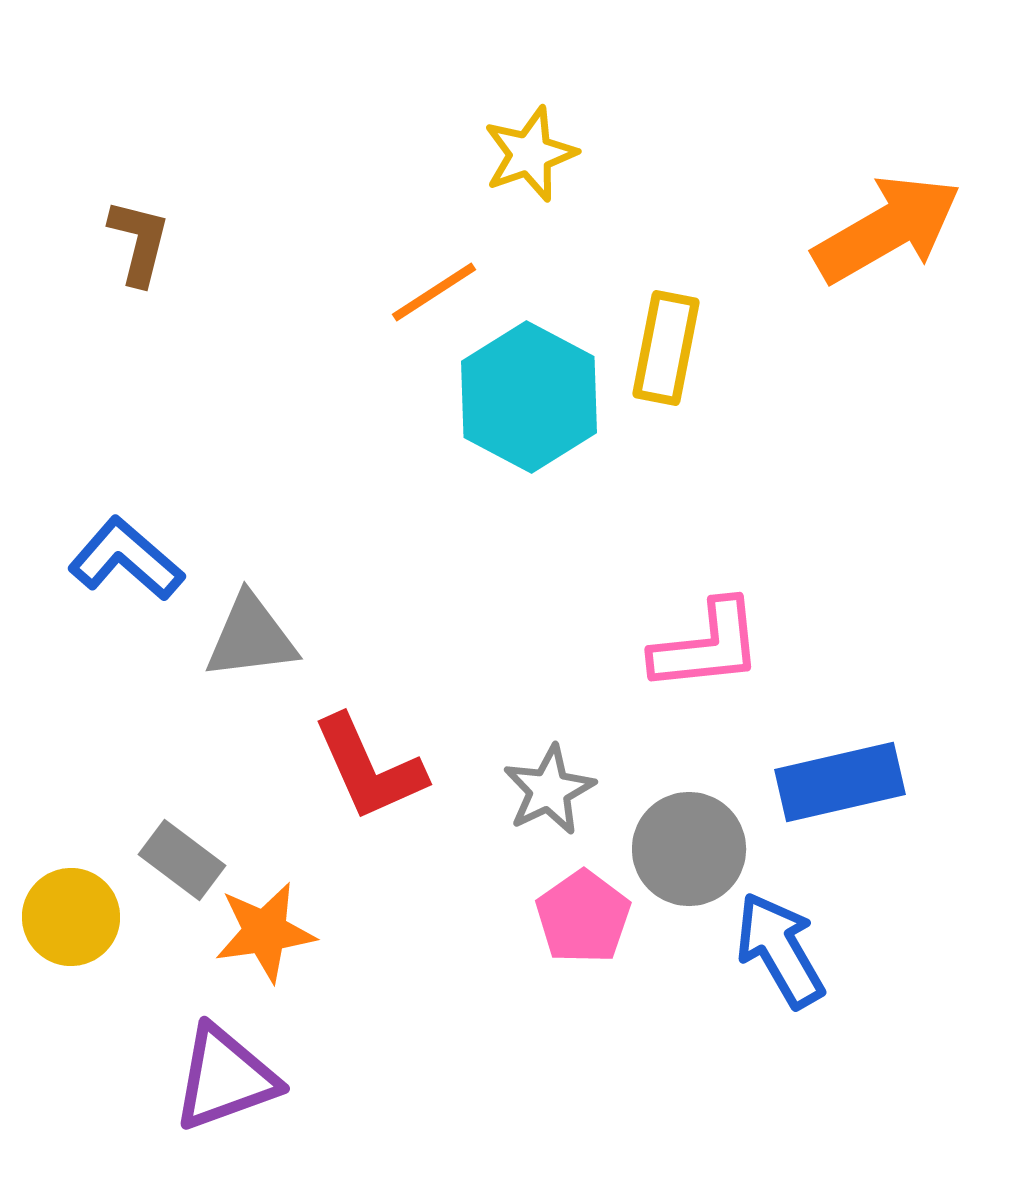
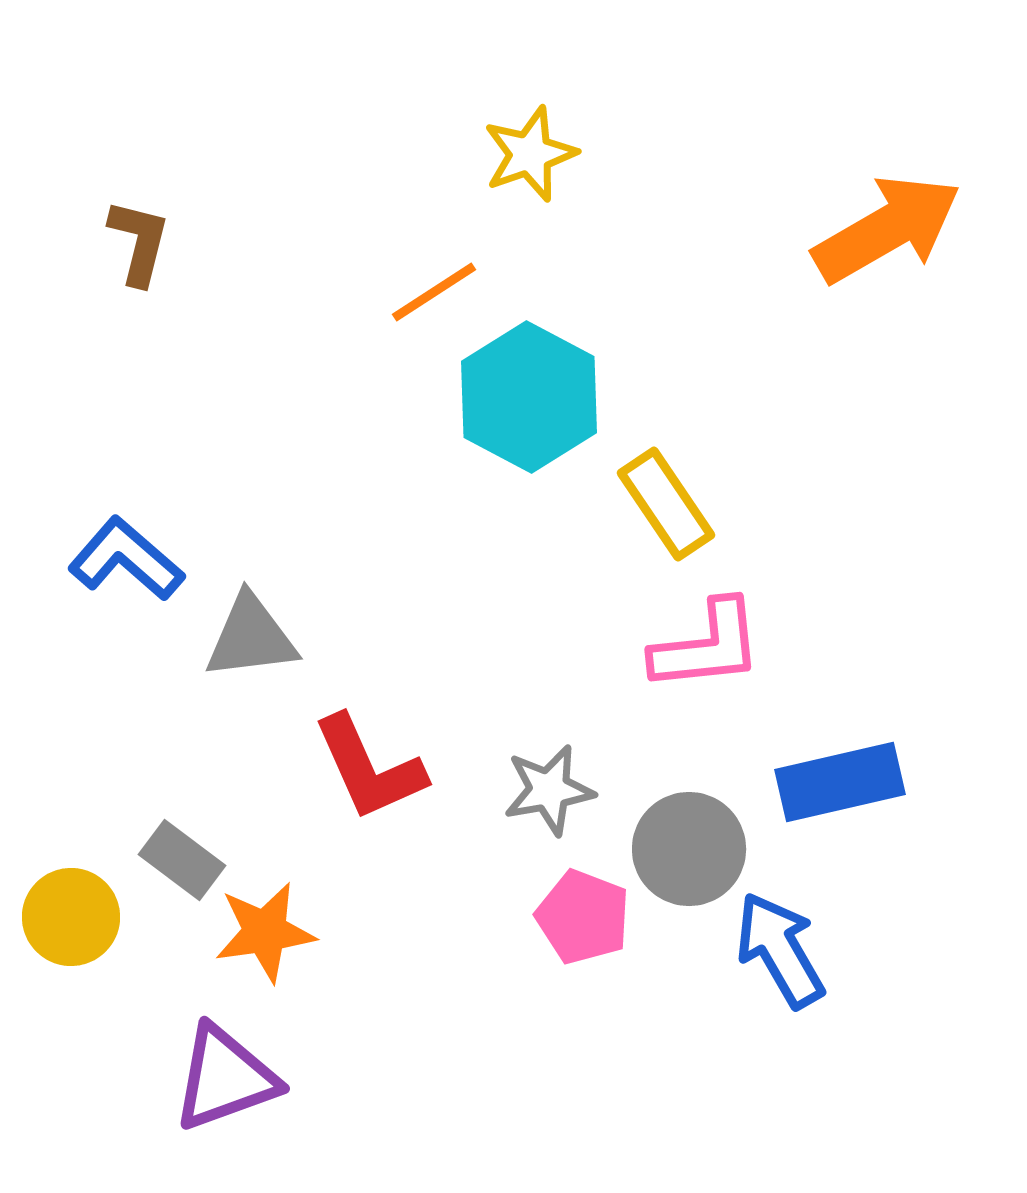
yellow rectangle: moved 156 px down; rotated 45 degrees counterclockwise
gray star: rotated 16 degrees clockwise
pink pentagon: rotated 16 degrees counterclockwise
